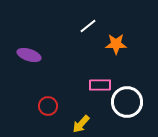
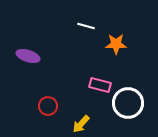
white line: moved 2 px left; rotated 54 degrees clockwise
purple ellipse: moved 1 px left, 1 px down
pink rectangle: rotated 15 degrees clockwise
white circle: moved 1 px right, 1 px down
